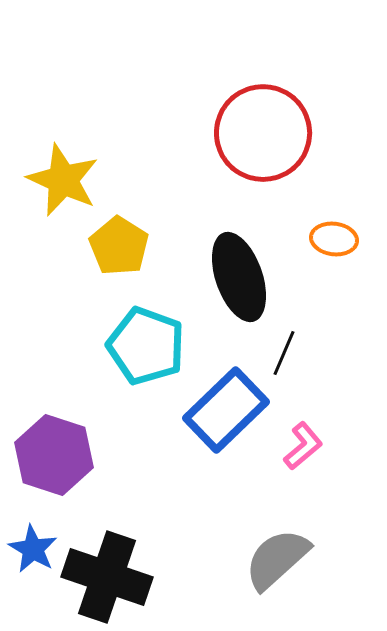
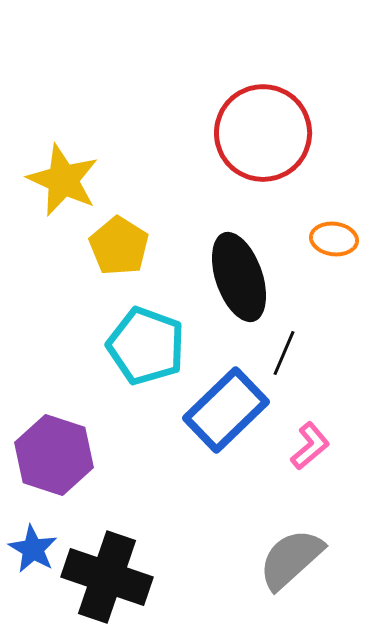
pink L-shape: moved 7 px right
gray semicircle: moved 14 px right
